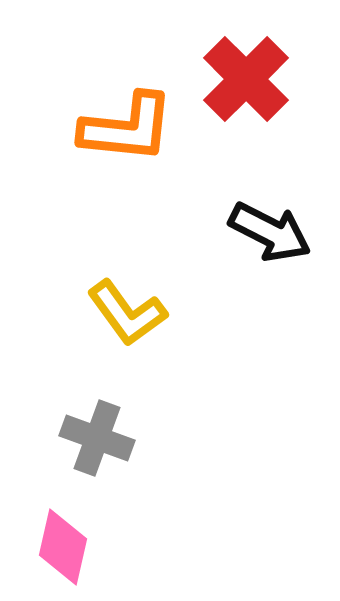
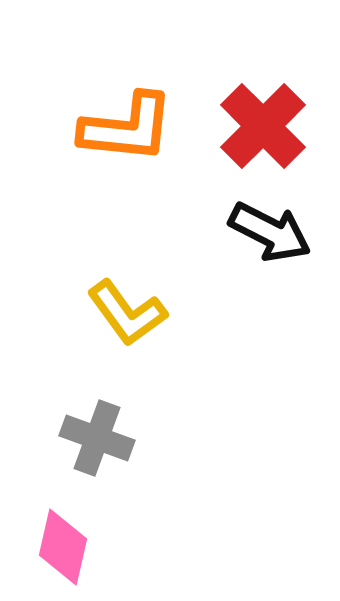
red cross: moved 17 px right, 47 px down
